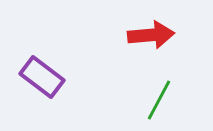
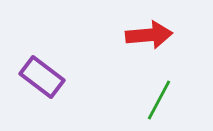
red arrow: moved 2 px left
